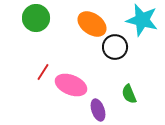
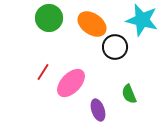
green circle: moved 13 px right
pink ellipse: moved 2 px up; rotated 68 degrees counterclockwise
